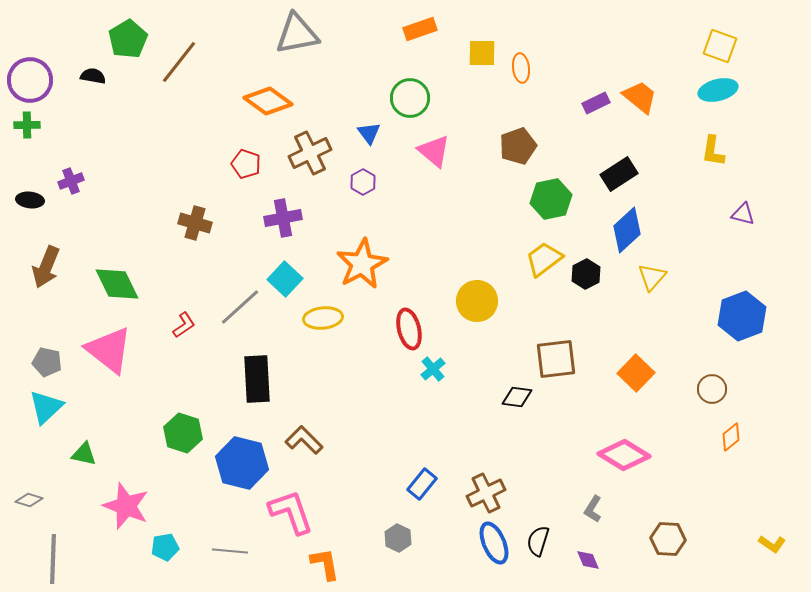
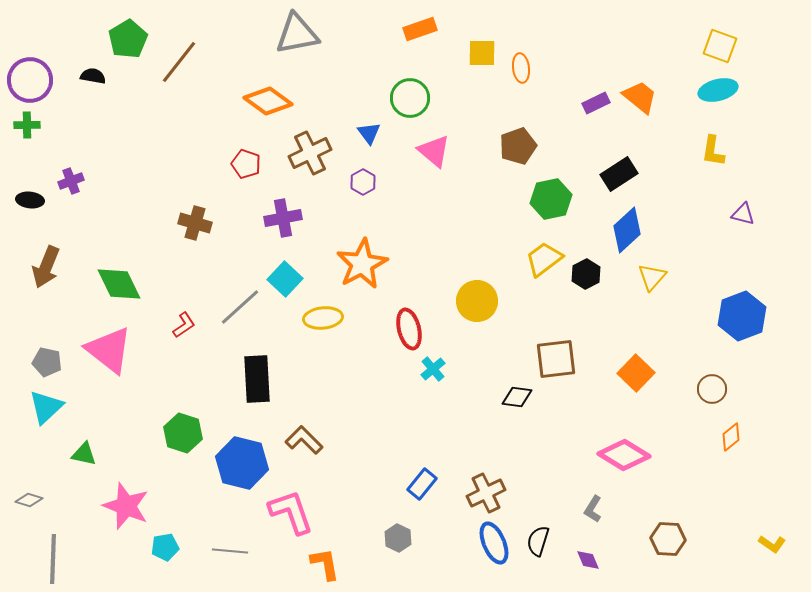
green diamond at (117, 284): moved 2 px right
